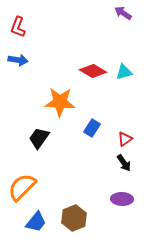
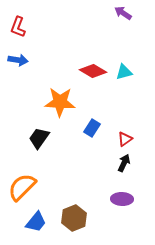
black arrow: rotated 120 degrees counterclockwise
